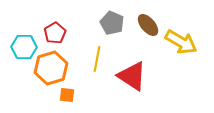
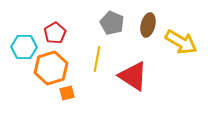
brown ellipse: rotated 55 degrees clockwise
red triangle: moved 1 px right
orange square: moved 2 px up; rotated 21 degrees counterclockwise
